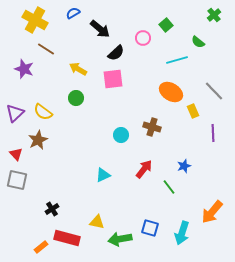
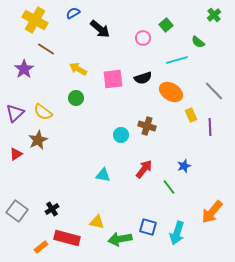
black semicircle: moved 27 px right, 25 px down; rotated 24 degrees clockwise
purple star: rotated 18 degrees clockwise
yellow rectangle: moved 2 px left, 4 px down
brown cross: moved 5 px left, 1 px up
purple line: moved 3 px left, 6 px up
red triangle: rotated 40 degrees clockwise
cyan triangle: rotated 35 degrees clockwise
gray square: moved 31 px down; rotated 25 degrees clockwise
blue square: moved 2 px left, 1 px up
cyan arrow: moved 5 px left
